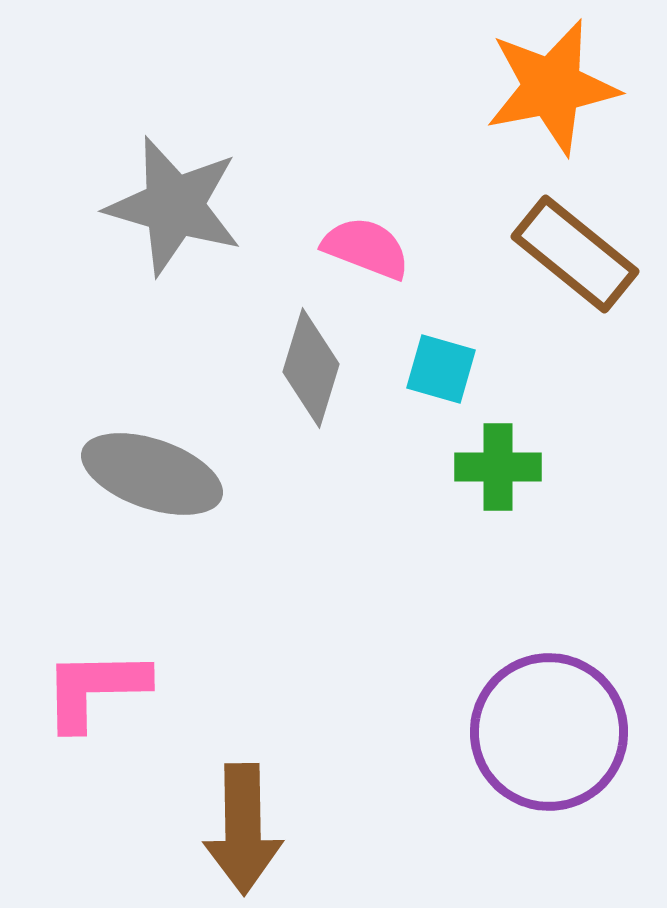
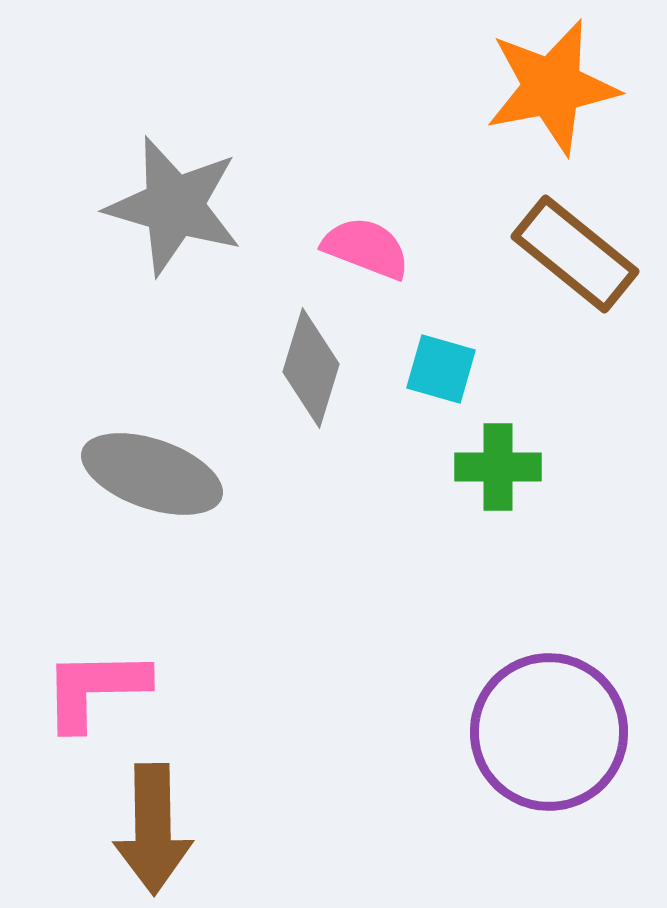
brown arrow: moved 90 px left
